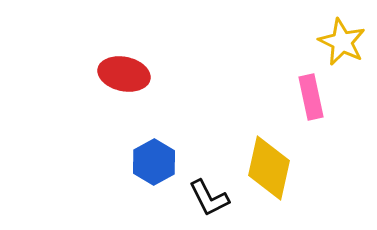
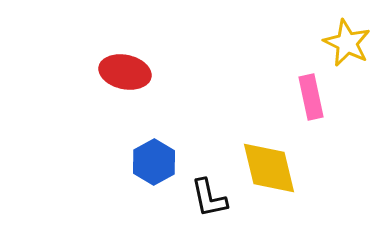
yellow star: moved 5 px right, 1 px down
red ellipse: moved 1 px right, 2 px up
yellow diamond: rotated 26 degrees counterclockwise
black L-shape: rotated 15 degrees clockwise
